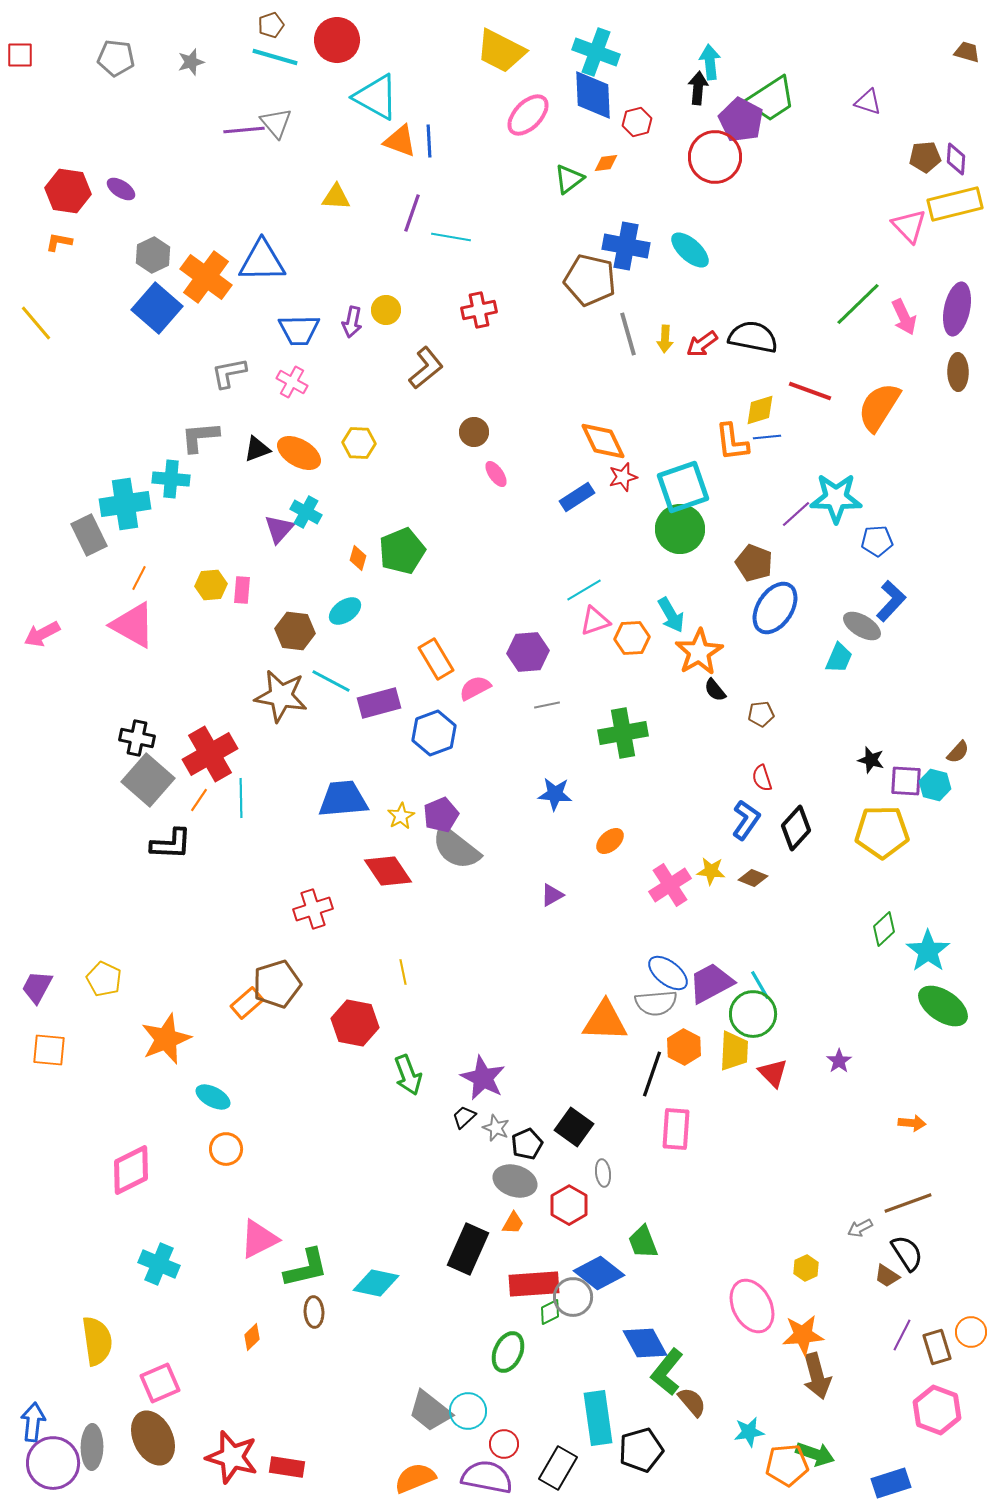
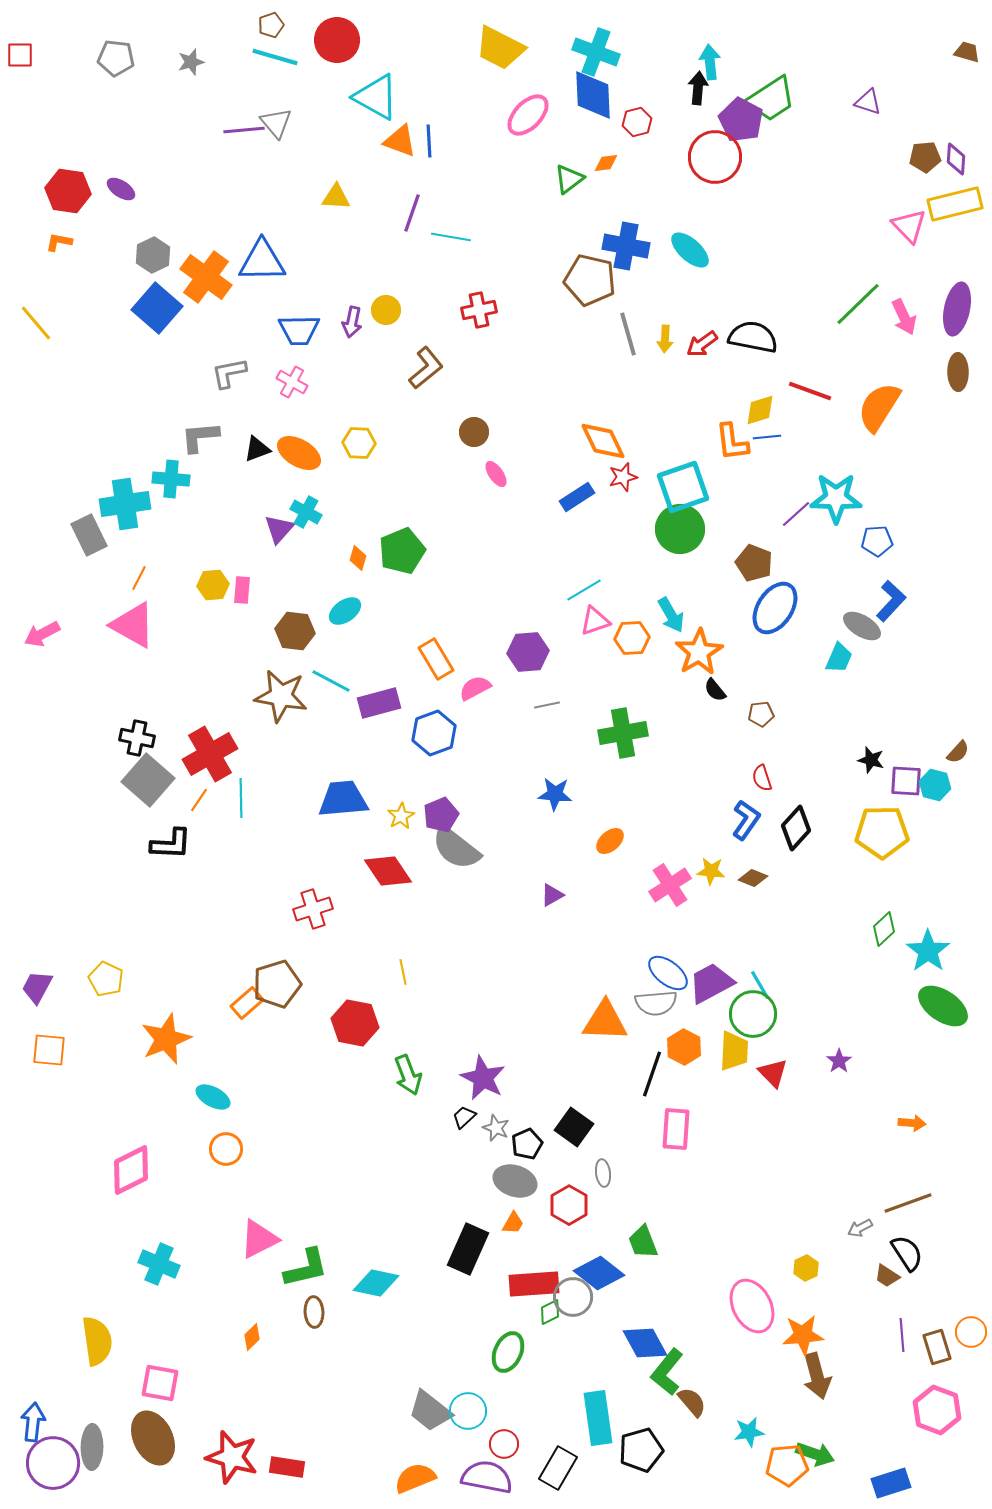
yellow trapezoid at (501, 51): moved 1 px left, 3 px up
yellow hexagon at (211, 585): moved 2 px right
yellow pentagon at (104, 979): moved 2 px right
purple line at (902, 1335): rotated 32 degrees counterclockwise
pink square at (160, 1383): rotated 33 degrees clockwise
